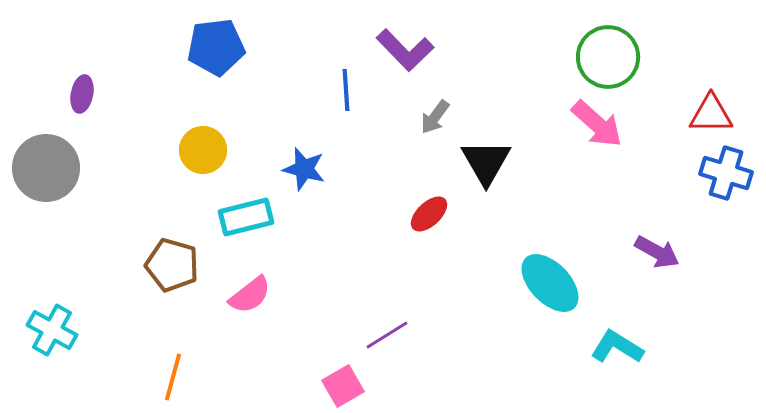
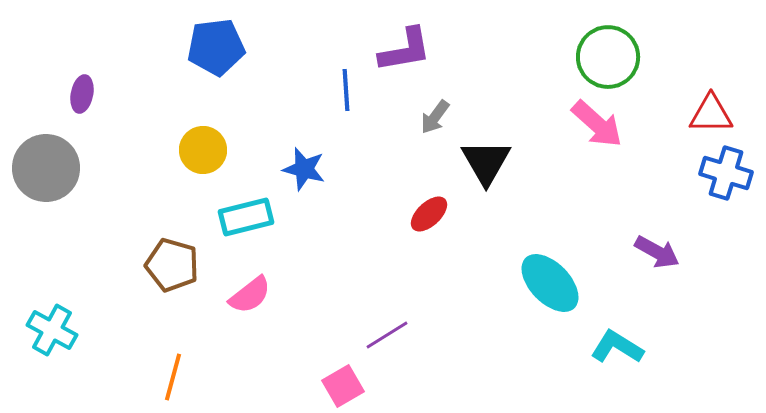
purple L-shape: rotated 56 degrees counterclockwise
